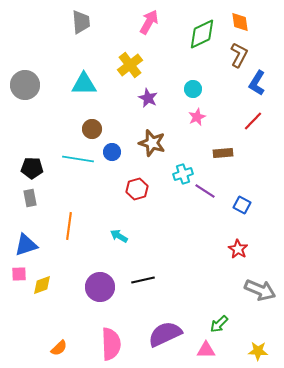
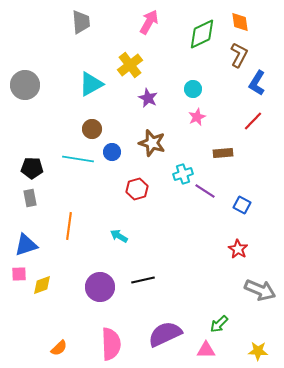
cyan triangle: moved 7 px right; rotated 28 degrees counterclockwise
